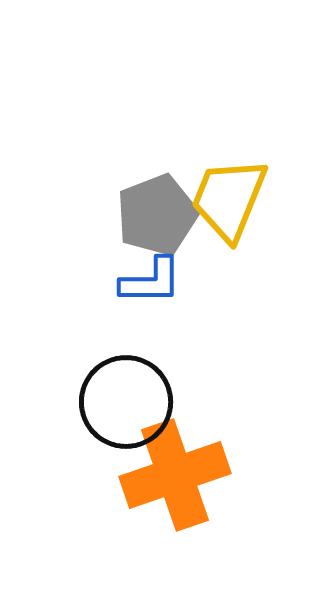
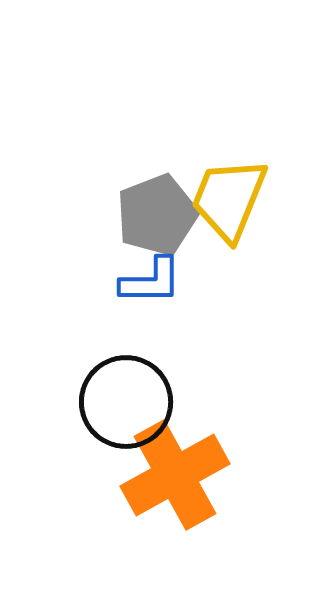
orange cross: rotated 10 degrees counterclockwise
